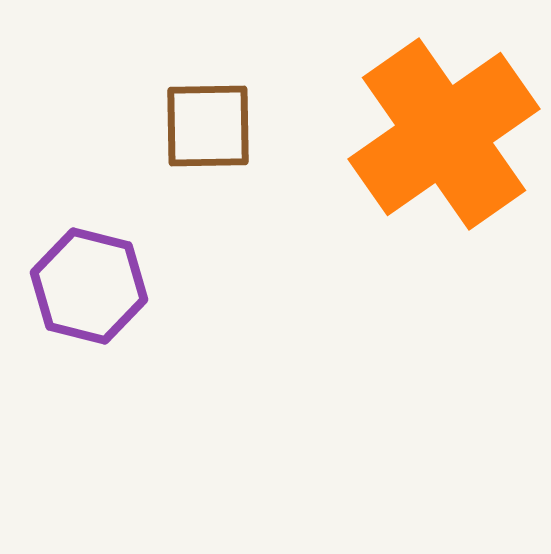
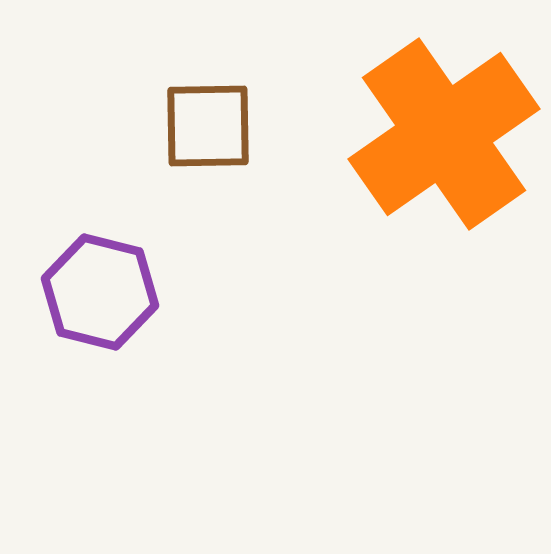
purple hexagon: moved 11 px right, 6 px down
